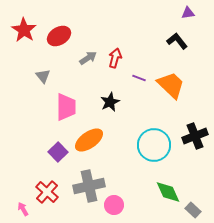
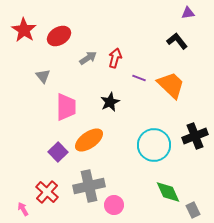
gray rectangle: rotated 21 degrees clockwise
